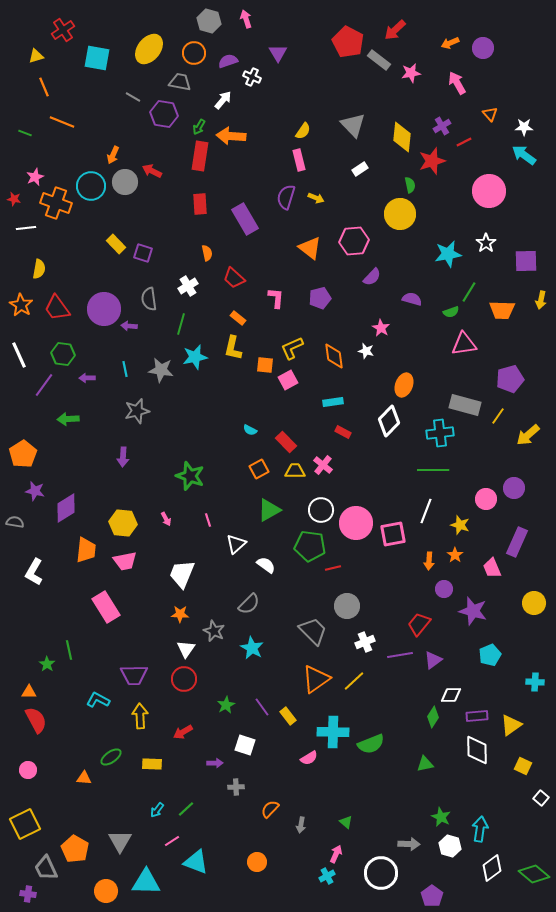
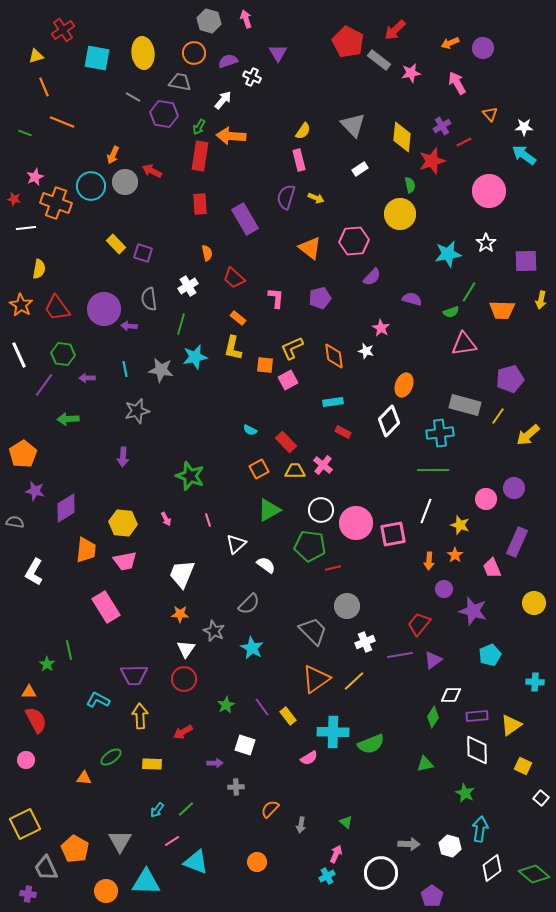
yellow ellipse at (149, 49): moved 6 px left, 4 px down; rotated 44 degrees counterclockwise
pink circle at (28, 770): moved 2 px left, 10 px up
green star at (441, 817): moved 24 px right, 24 px up
